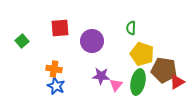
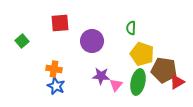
red square: moved 5 px up
